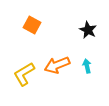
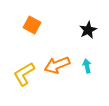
black star: rotated 18 degrees clockwise
